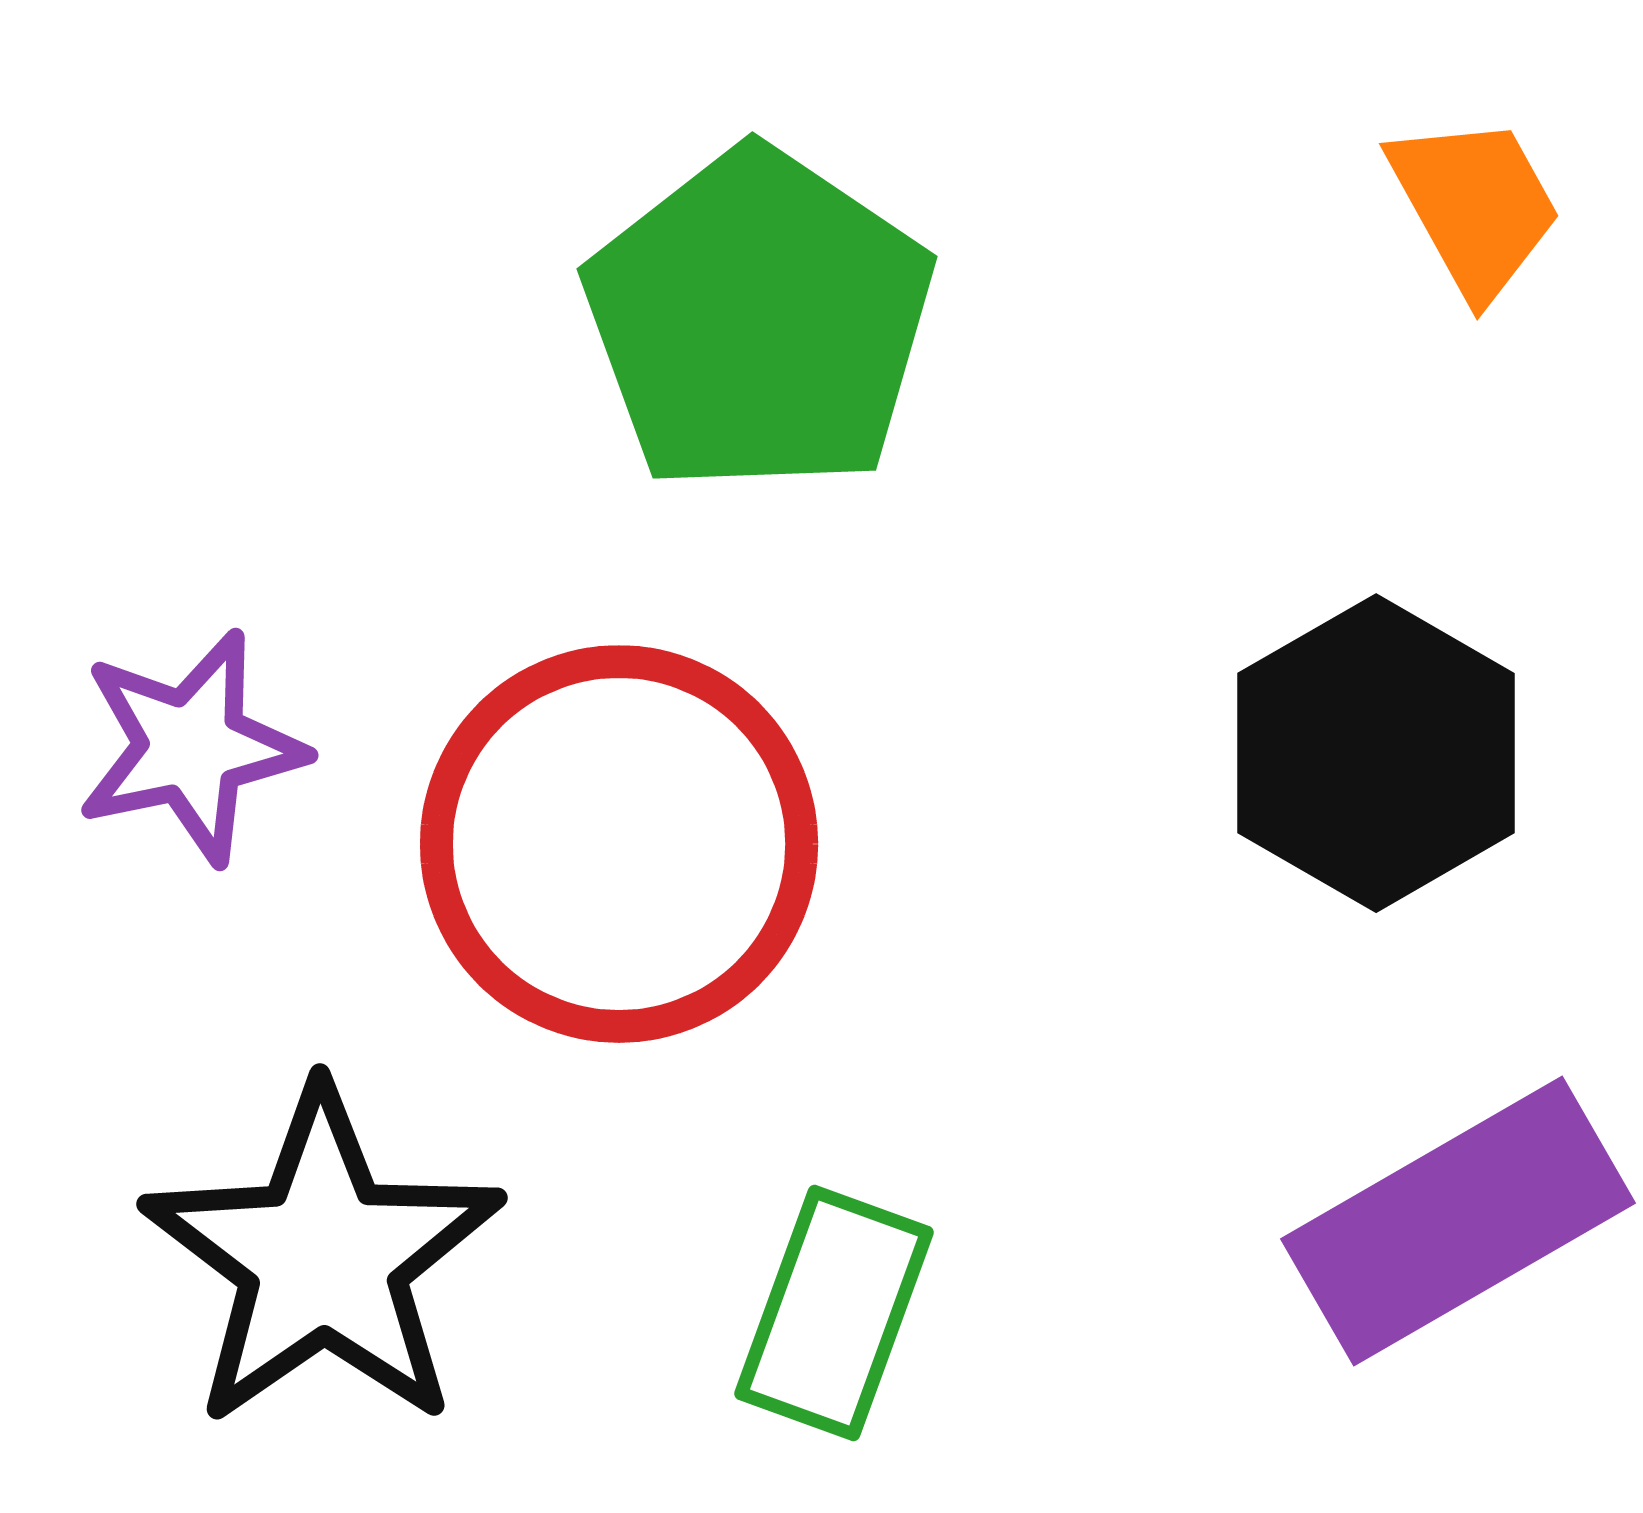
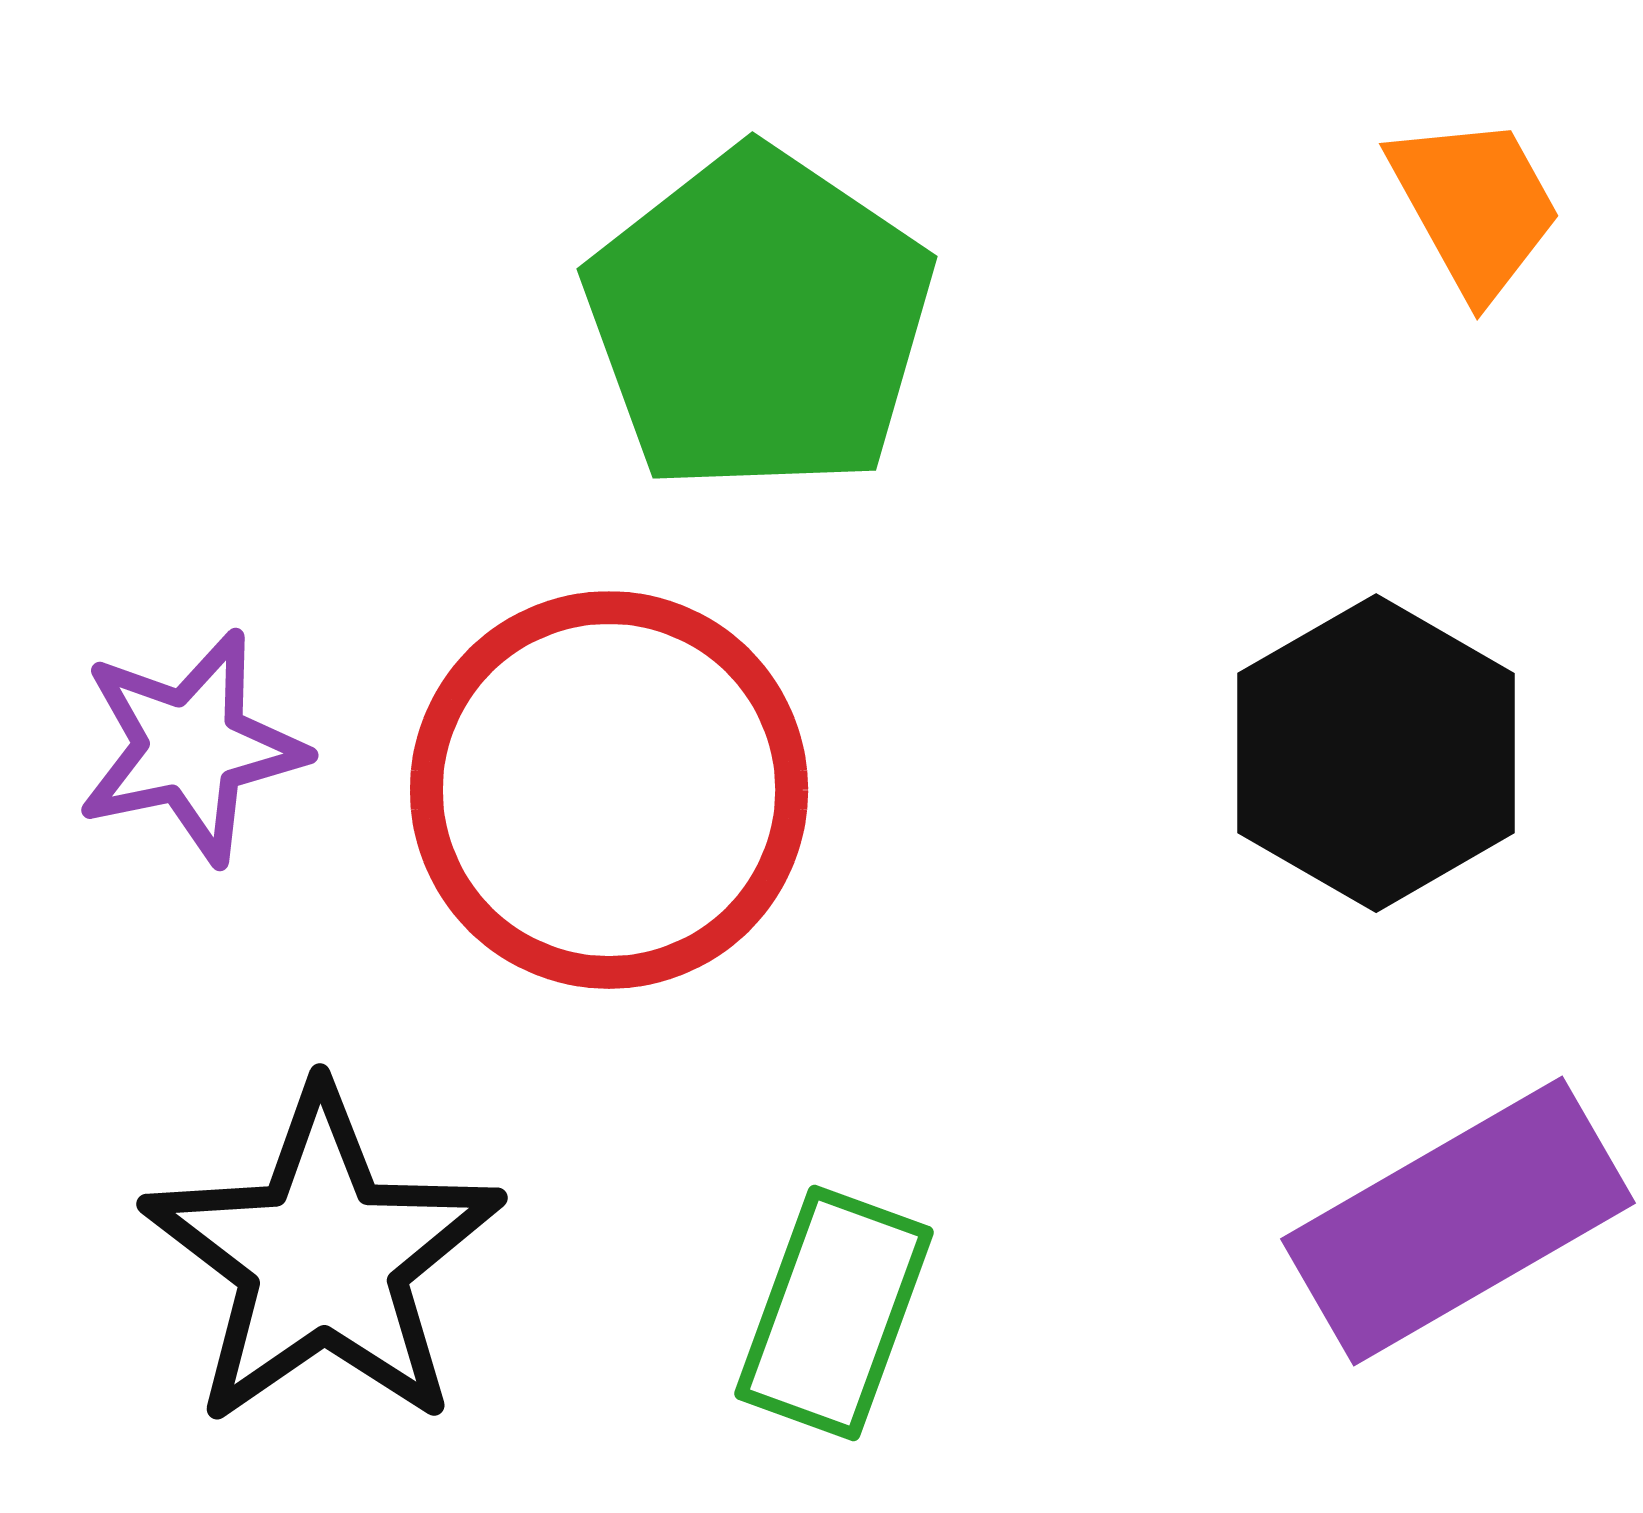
red circle: moved 10 px left, 54 px up
